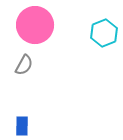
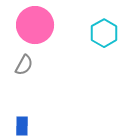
cyan hexagon: rotated 8 degrees counterclockwise
